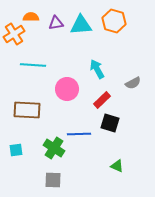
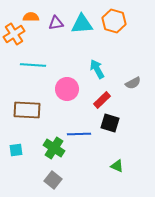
cyan triangle: moved 1 px right, 1 px up
gray square: rotated 36 degrees clockwise
